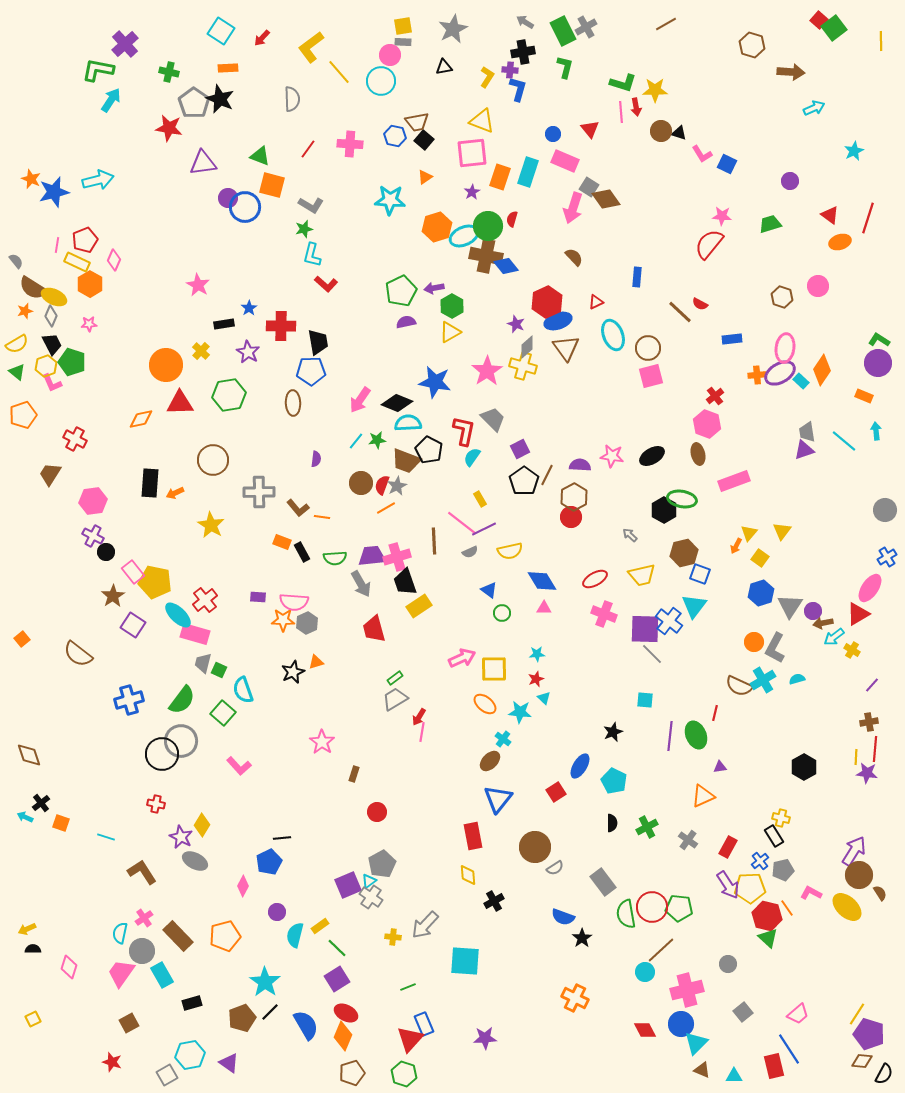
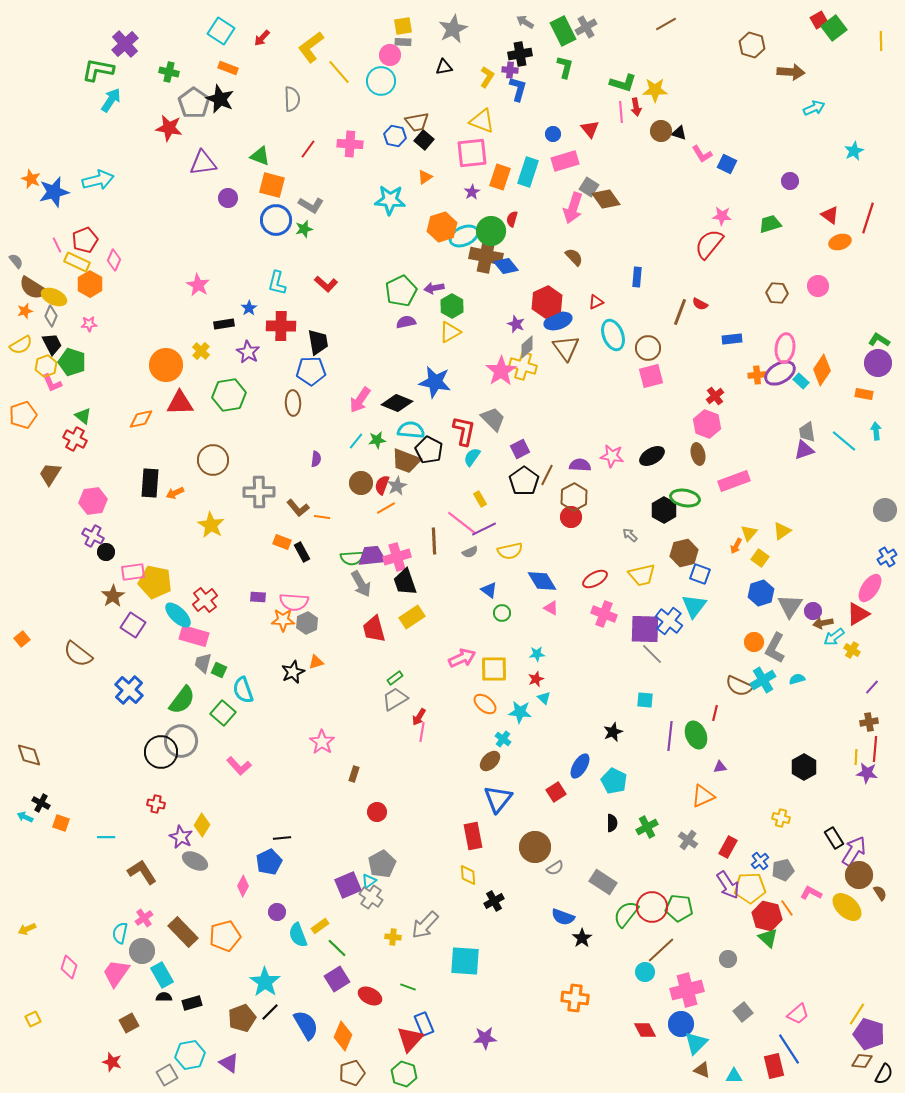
red square at (819, 20): rotated 18 degrees clockwise
black cross at (523, 52): moved 3 px left, 2 px down
orange rectangle at (228, 68): rotated 24 degrees clockwise
pink rectangle at (565, 161): rotated 40 degrees counterclockwise
blue circle at (245, 207): moved 31 px right, 13 px down
green circle at (488, 226): moved 3 px right, 5 px down
orange hexagon at (437, 227): moved 5 px right
pink line at (57, 245): rotated 35 degrees counterclockwise
cyan L-shape at (312, 255): moved 35 px left, 28 px down
brown hexagon at (782, 297): moved 5 px left, 4 px up; rotated 15 degrees counterclockwise
brown line at (680, 312): rotated 68 degrees clockwise
yellow semicircle at (17, 344): moved 4 px right, 1 px down
pink star at (487, 371): moved 14 px right
green triangle at (17, 372): moved 66 px right, 44 px down
orange rectangle at (864, 396): moved 2 px up; rotated 12 degrees counterclockwise
cyan semicircle at (408, 423): moved 3 px right, 7 px down; rotated 8 degrees clockwise
green ellipse at (682, 499): moved 3 px right, 1 px up
yellow triangle at (782, 531): rotated 18 degrees clockwise
green semicircle at (335, 558): moved 17 px right
pink rectangle at (133, 572): rotated 60 degrees counterclockwise
yellow rectangle at (419, 606): moved 7 px left, 11 px down
pink triangle at (544, 608): moved 7 px right; rotated 28 degrees clockwise
pink rectangle at (195, 634): moved 1 px left, 2 px down
purple line at (872, 685): moved 2 px down
blue cross at (129, 700): moved 10 px up; rotated 32 degrees counterclockwise
black circle at (162, 754): moved 1 px left, 2 px up
black cross at (41, 803): rotated 24 degrees counterclockwise
black rectangle at (774, 836): moved 60 px right, 2 px down
cyan line at (106, 837): rotated 18 degrees counterclockwise
gray rectangle at (603, 882): rotated 20 degrees counterclockwise
green semicircle at (626, 914): rotated 48 degrees clockwise
cyan semicircle at (295, 935): moved 3 px right; rotated 35 degrees counterclockwise
brown rectangle at (178, 936): moved 5 px right, 4 px up
black semicircle at (33, 949): moved 131 px right, 48 px down
gray circle at (728, 964): moved 5 px up
pink trapezoid at (121, 973): moved 5 px left
green line at (408, 987): rotated 42 degrees clockwise
orange cross at (575, 998): rotated 20 degrees counterclockwise
red ellipse at (346, 1013): moved 24 px right, 17 px up
